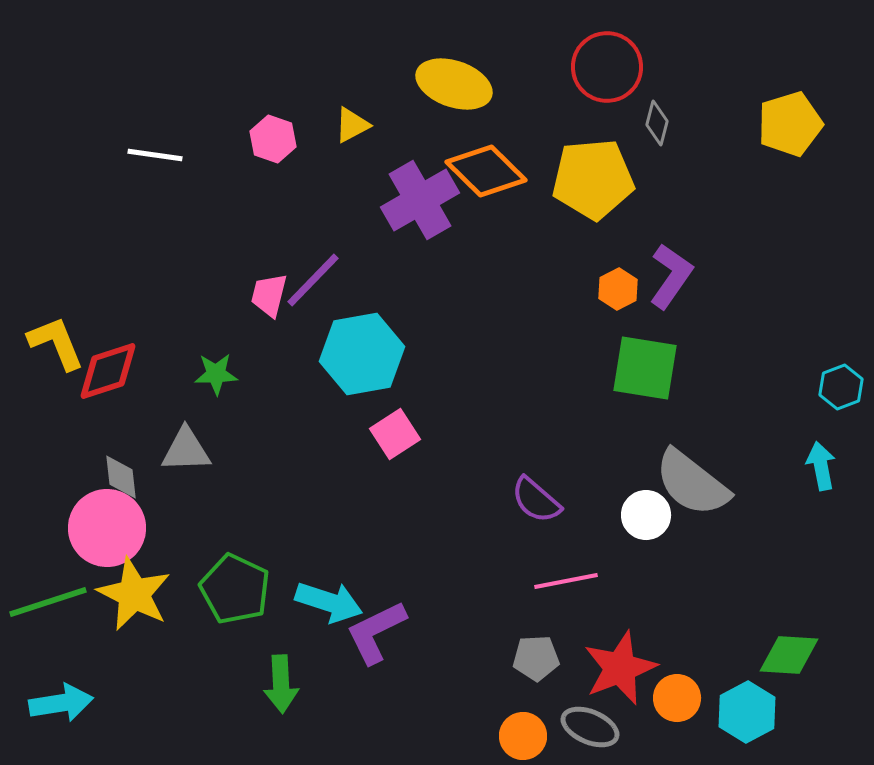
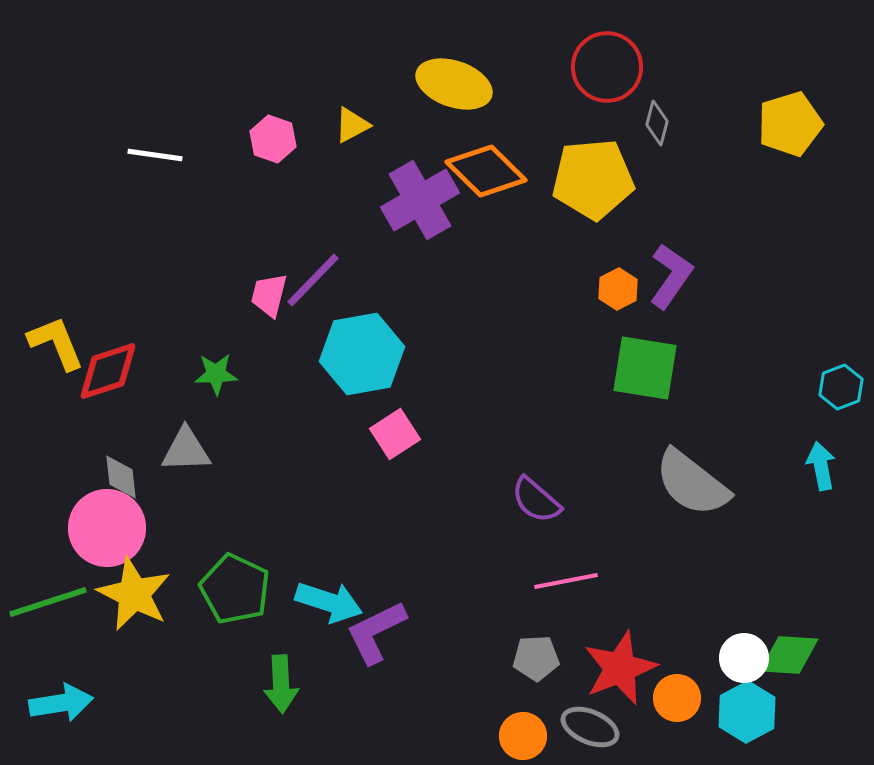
white circle at (646, 515): moved 98 px right, 143 px down
